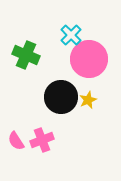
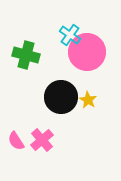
cyan cross: moved 1 px left; rotated 10 degrees counterclockwise
green cross: rotated 8 degrees counterclockwise
pink circle: moved 2 px left, 7 px up
yellow star: rotated 18 degrees counterclockwise
pink cross: rotated 20 degrees counterclockwise
